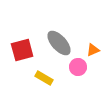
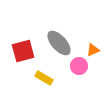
red square: moved 1 px right, 1 px down
pink circle: moved 1 px right, 1 px up
